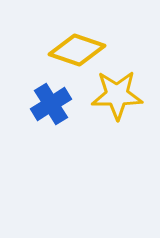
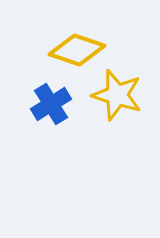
yellow star: rotated 18 degrees clockwise
